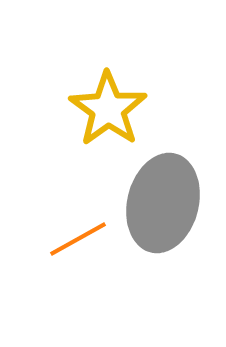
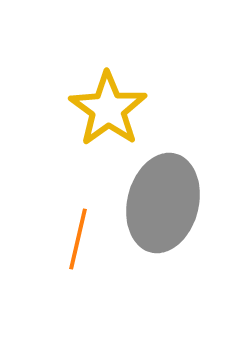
orange line: rotated 48 degrees counterclockwise
